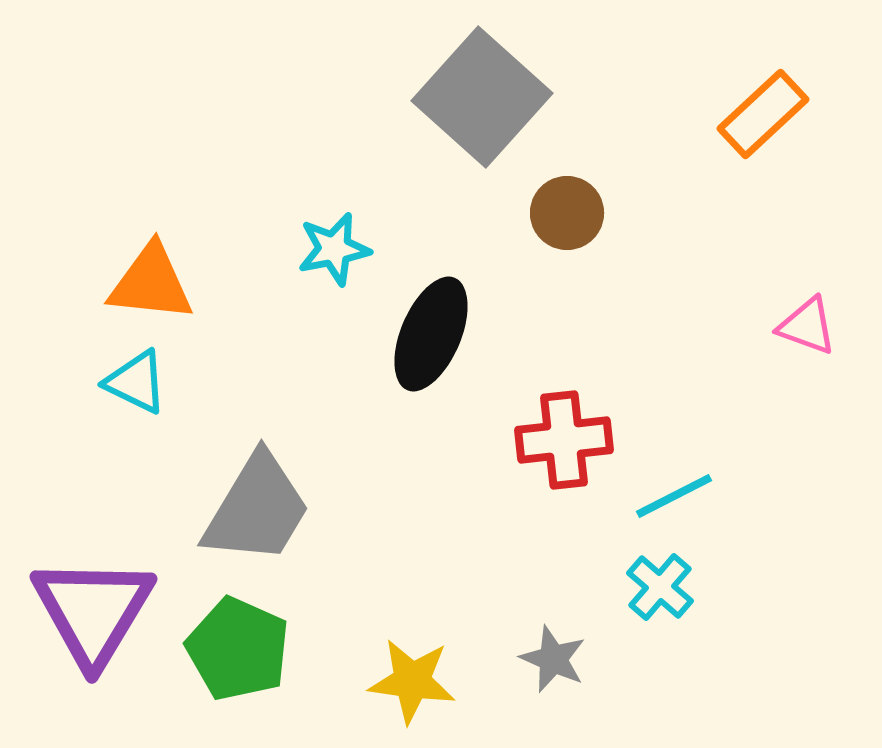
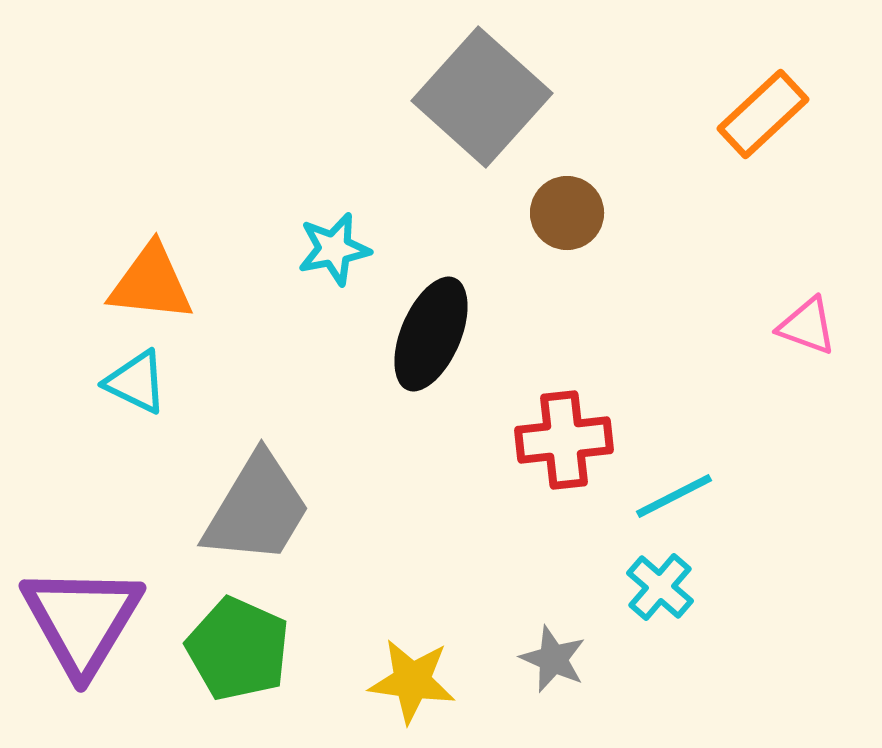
purple triangle: moved 11 px left, 9 px down
